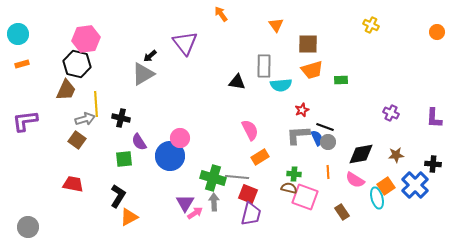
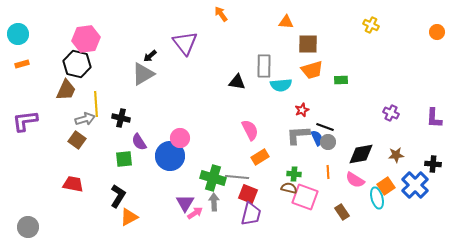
orange triangle at (276, 25): moved 10 px right, 3 px up; rotated 49 degrees counterclockwise
